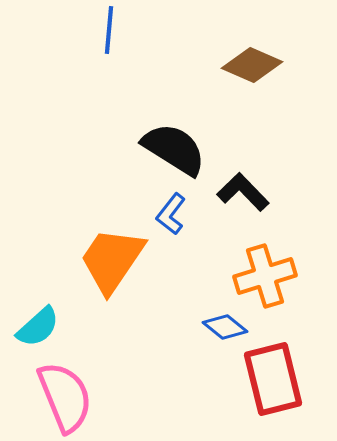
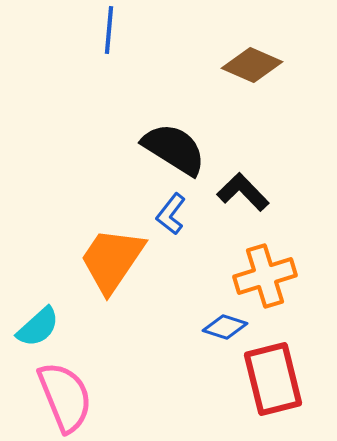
blue diamond: rotated 21 degrees counterclockwise
